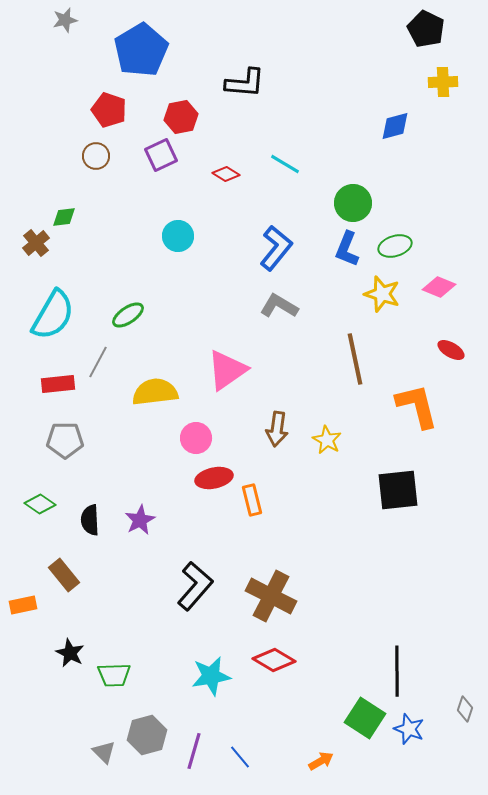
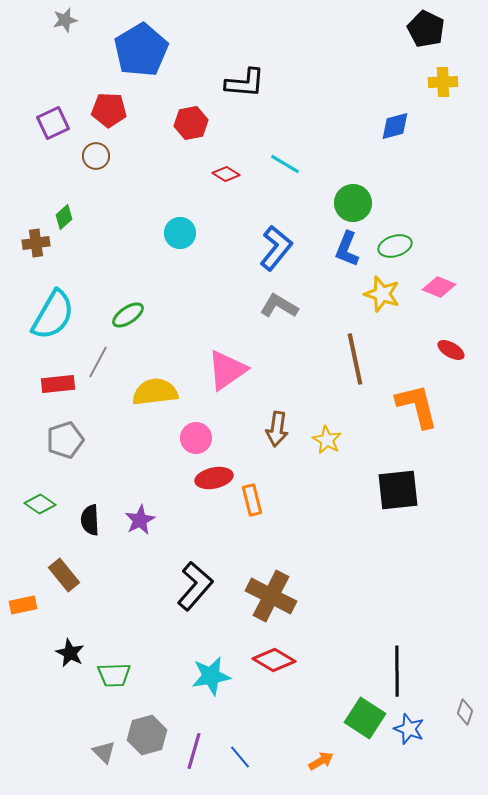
red pentagon at (109, 110): rotated 16 degrees counterclockwise
red hexagon at (181, 117): moved 10 px right, 6 px down
purple square at (161, 155): moved 108 px left, 32 px up
green diamond at (64, 217): rotated 35 degrees counterclockwise
cyan circle at (178, 236): moved 2 px right, 3 px up
brown cross at (36, 243): rotated 32 degrees clockwise
gray pentagon at (65, 440): rotated 18 degrees counterclockwise
gray diamond at (465, 709): moved 3 px down
